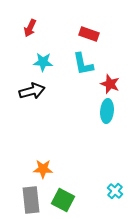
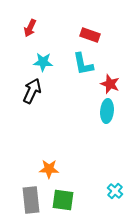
red rectangle: moved 1 px right, 1 px down
black arrow: rotated 50 degrees counterclockwise
orange star: moved 6 px right
green square: rotated 20 degrees counterclockwise
